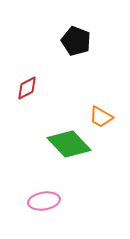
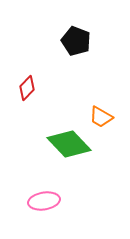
red diamond: rotated 20 degrees counterclockwise
